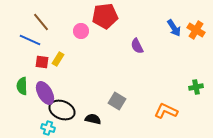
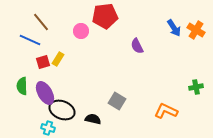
red square: moved 1 px right; rotated 24 degrees counterclockwise
